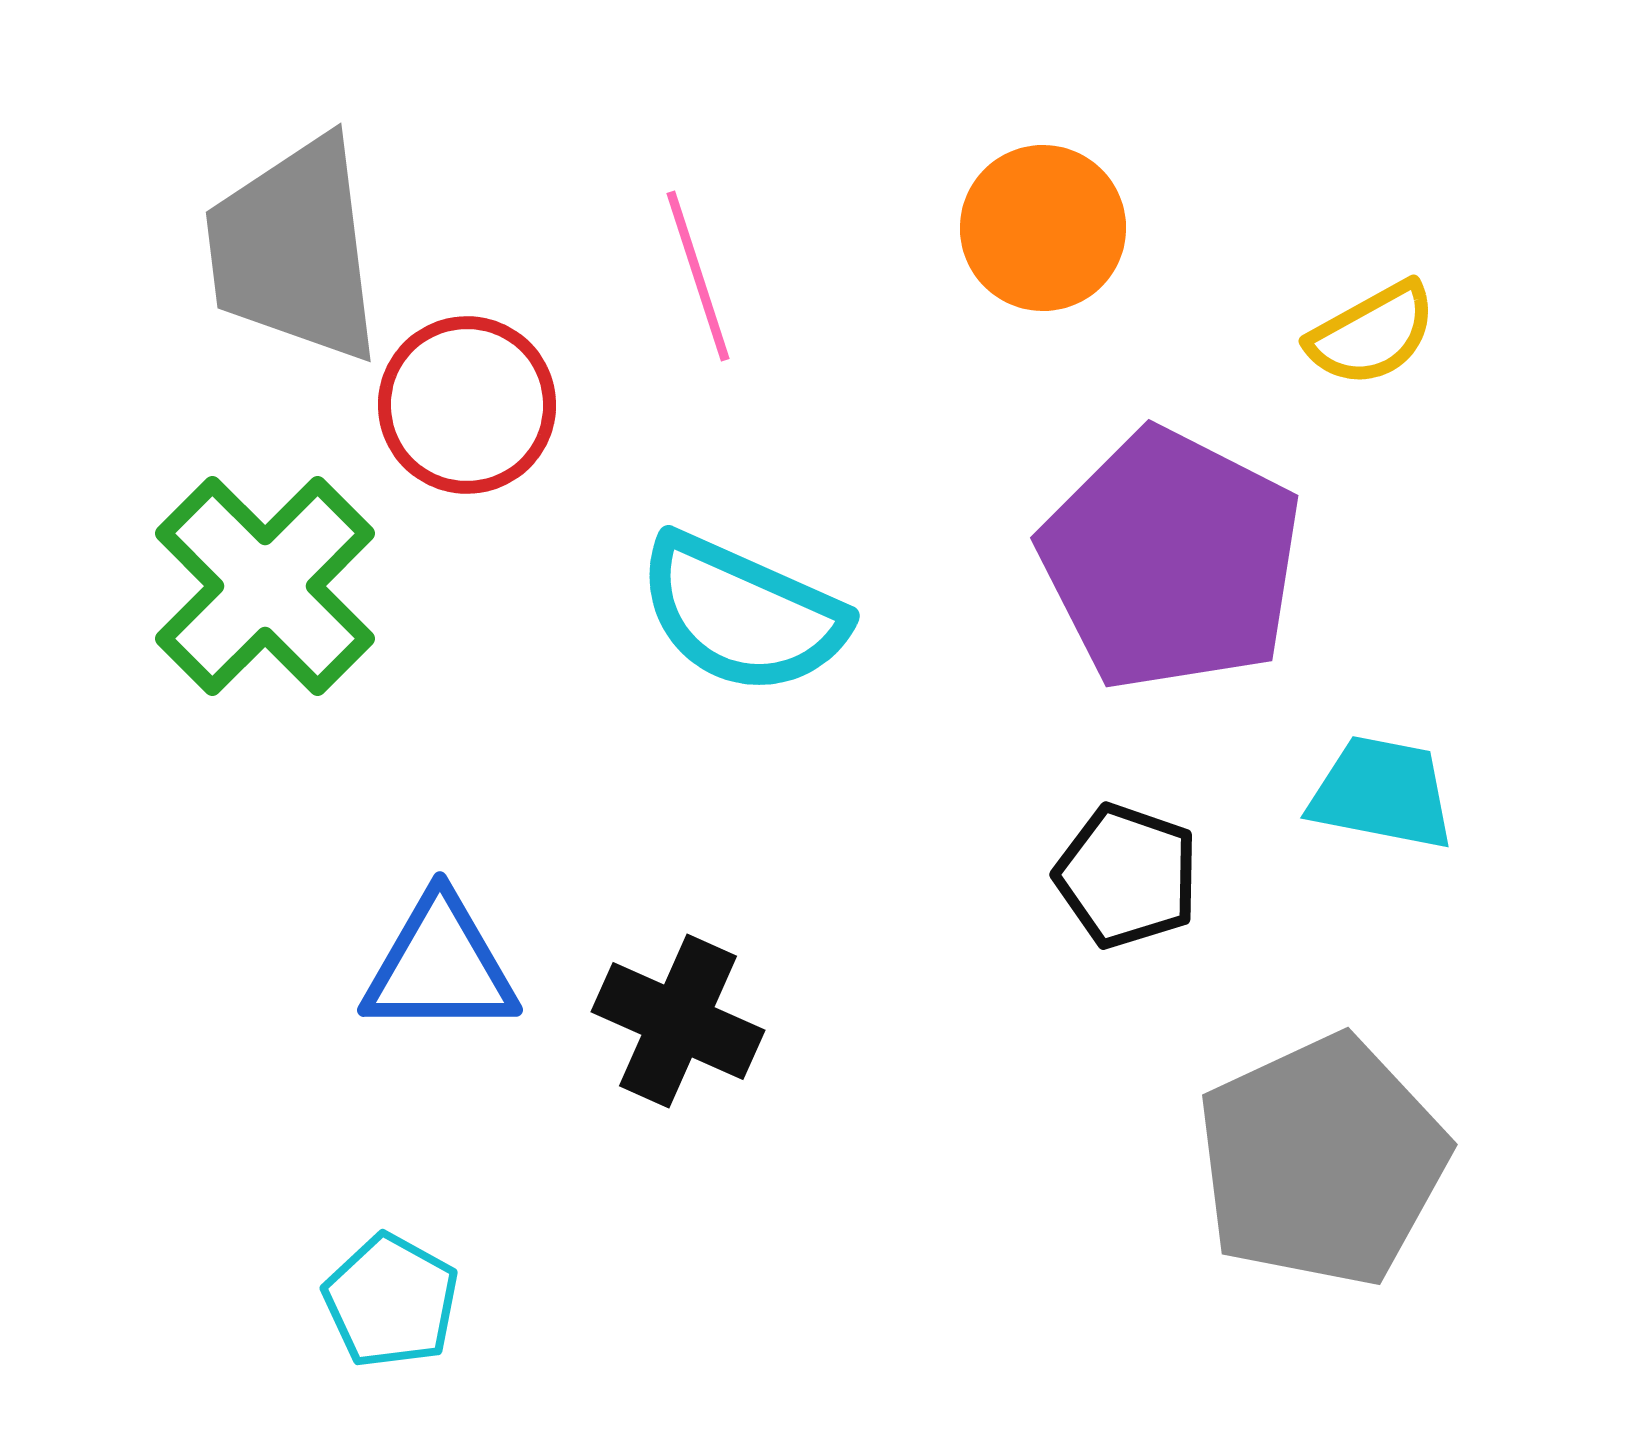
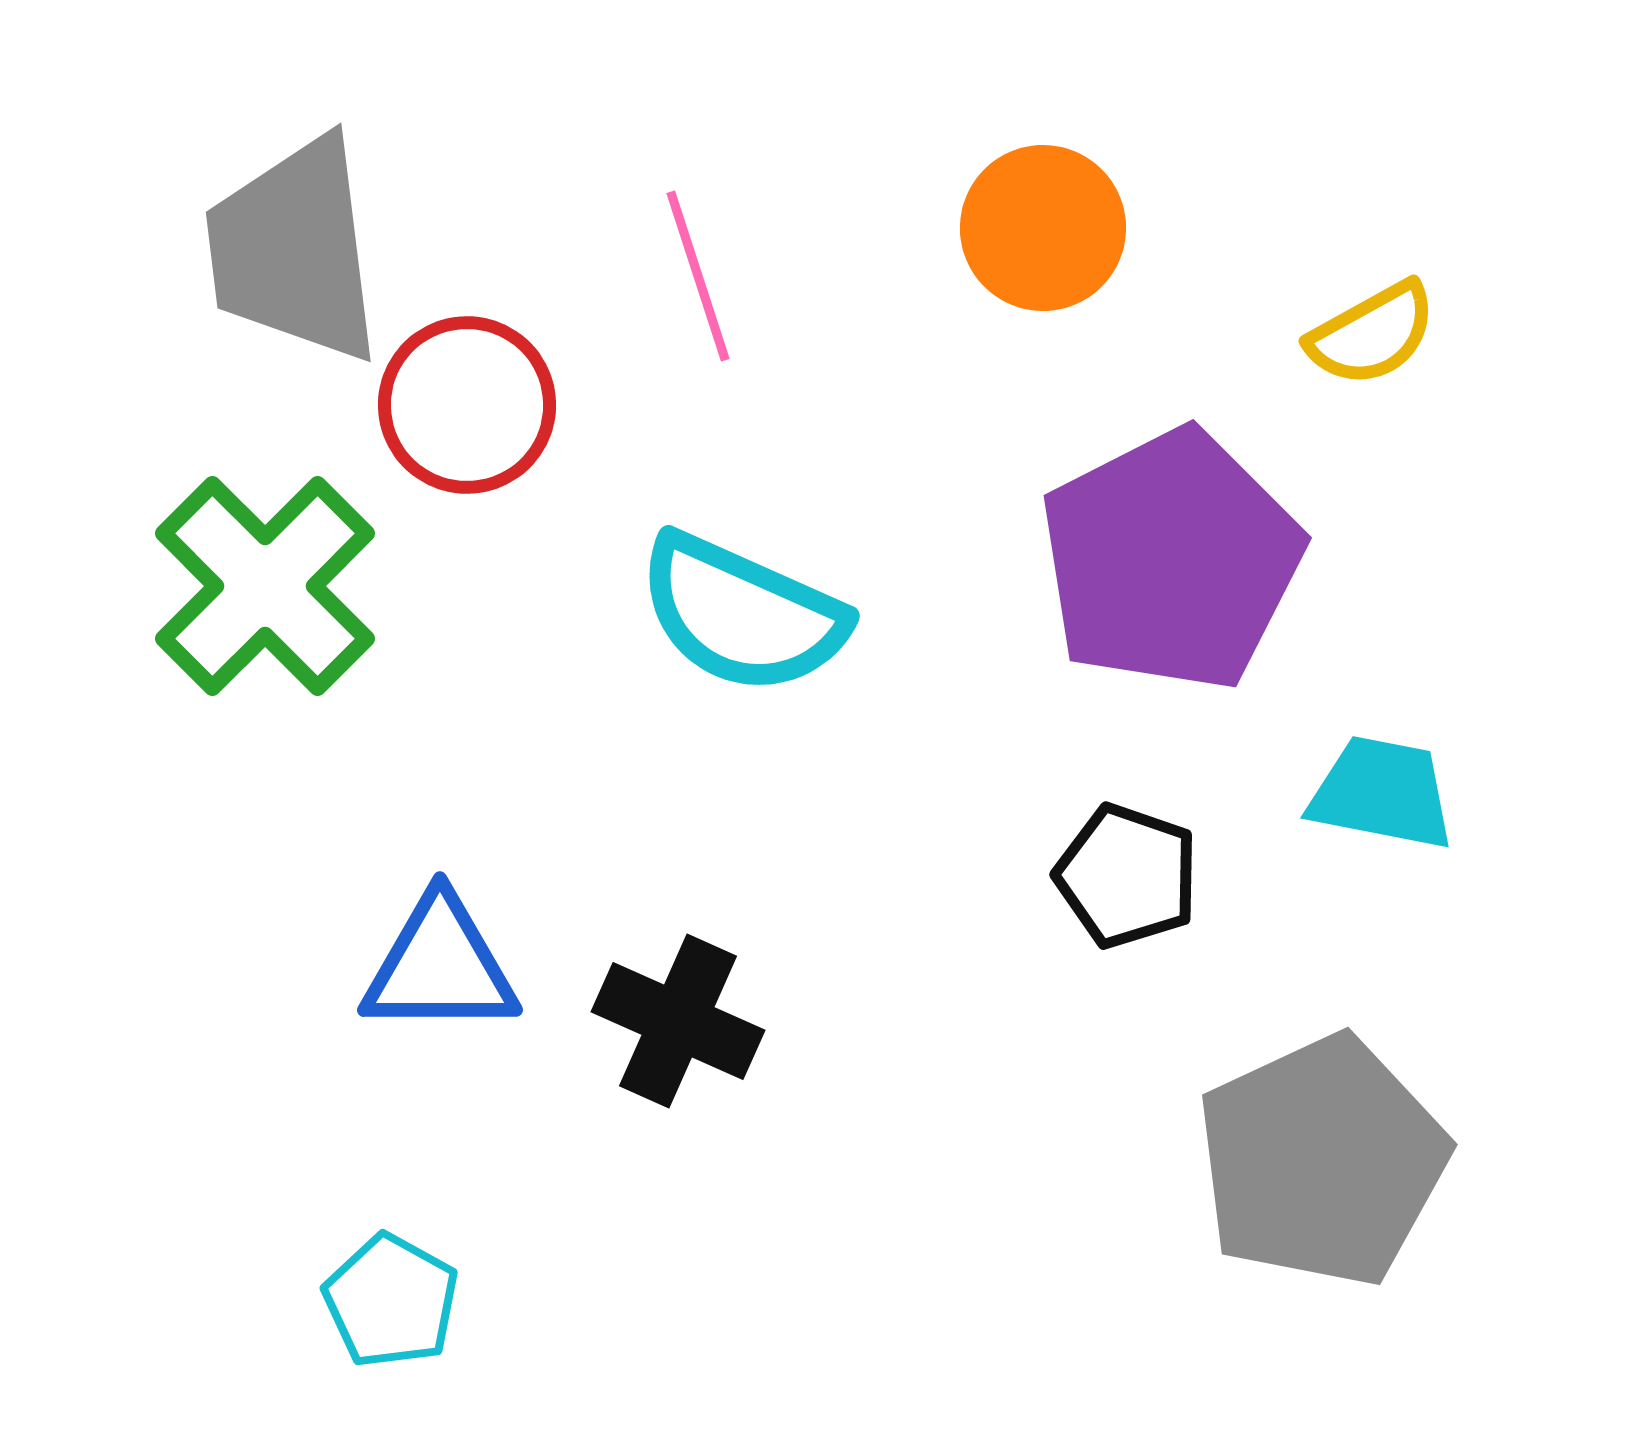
purple pentagon: rotated 18 degrees clockwise
